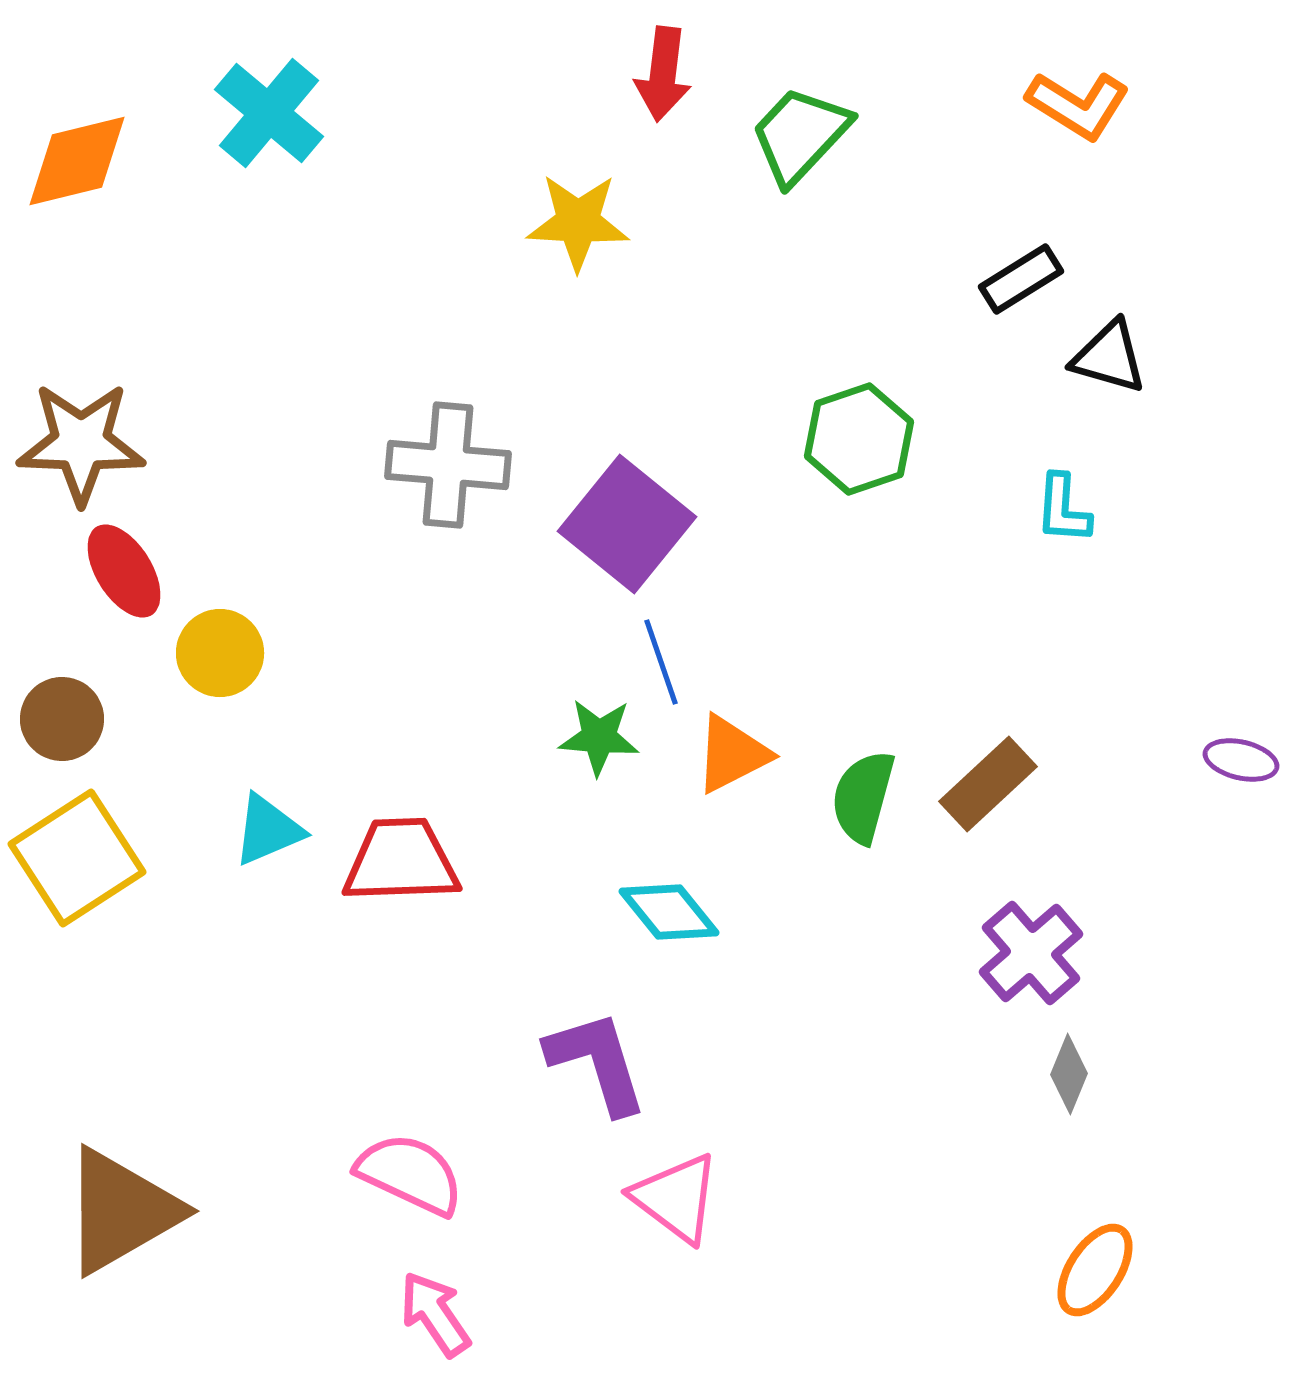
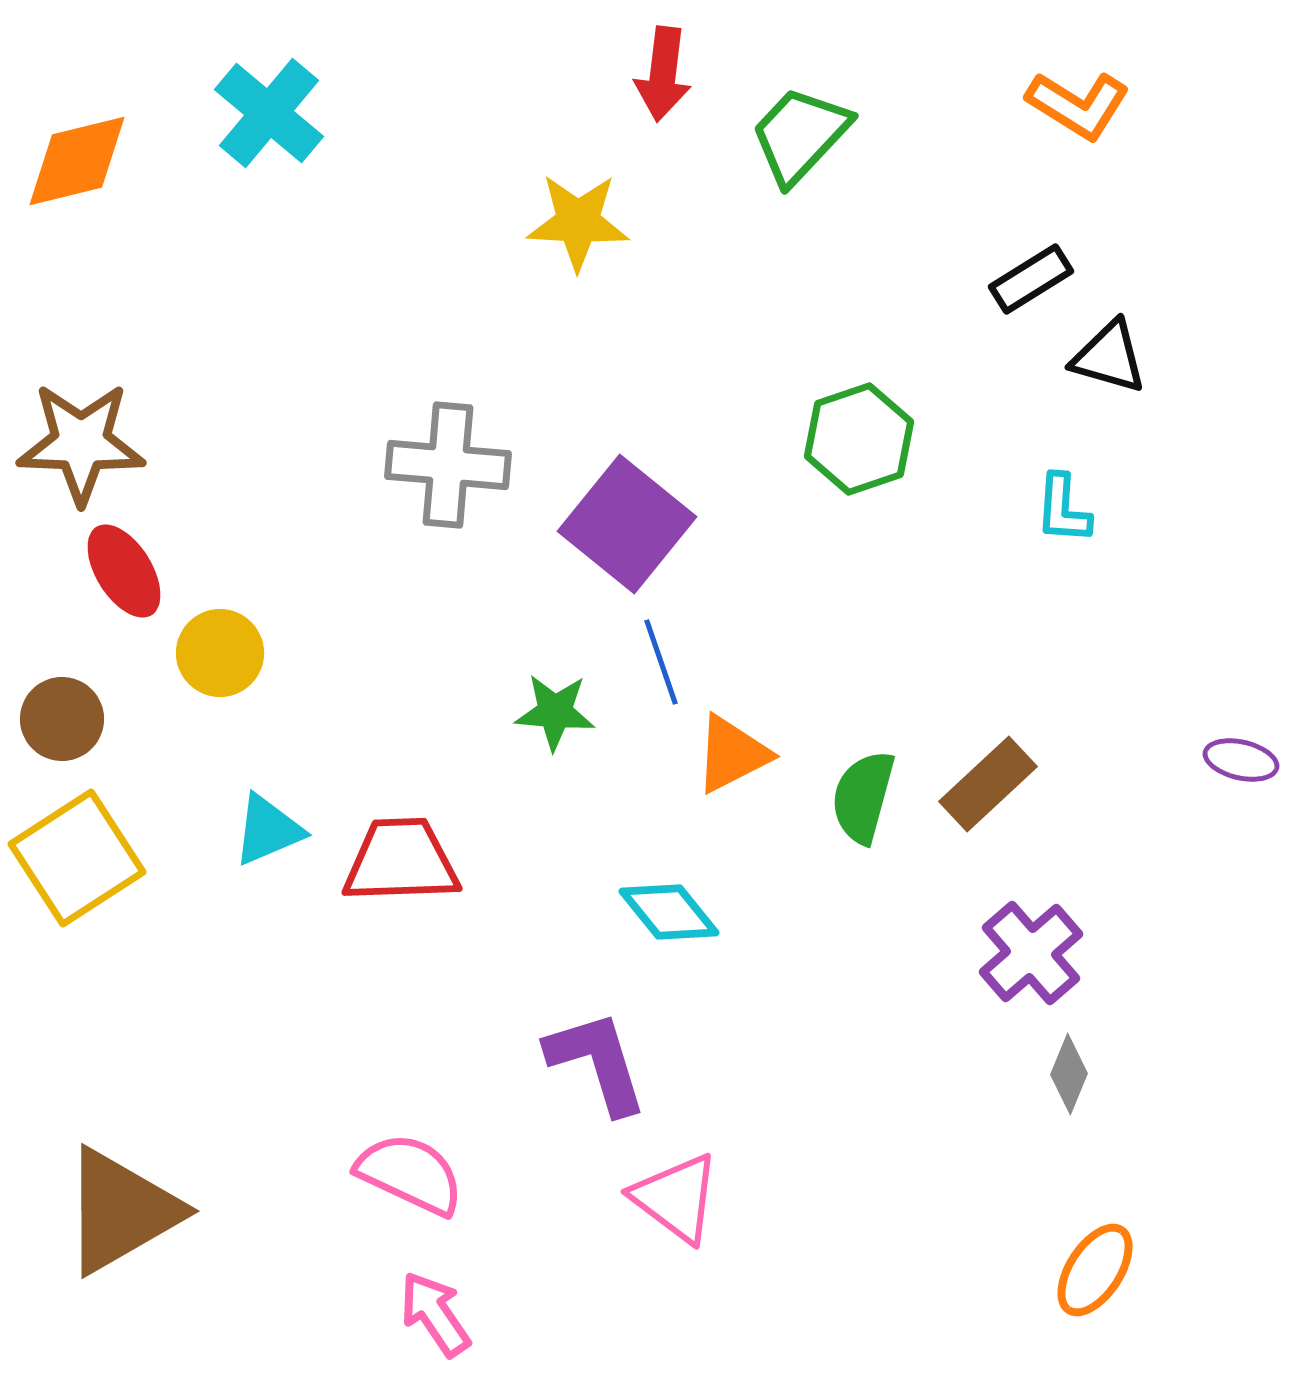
black rectangle: moved 10 px right
green star: moved 44 px left, 25 px up
